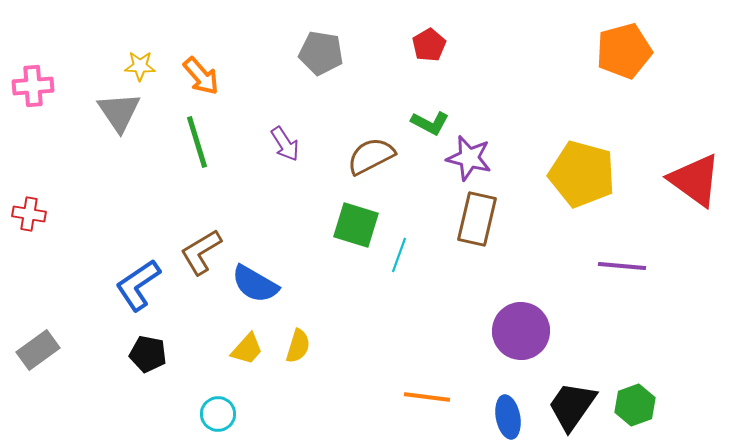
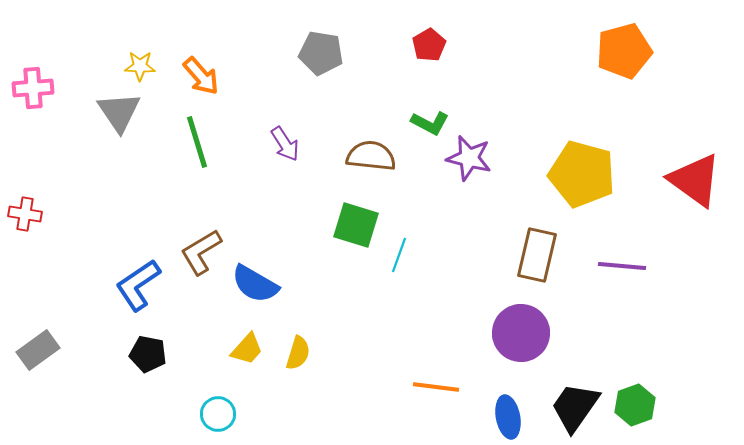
pink cross: moved 2 px down
brown semicircle: rotated 33 degrees clockwise
red cross: moved 4 px left
brown rectangle: moved 60 px right, 36 px down
purple circle: moved 2 px down
yellow semicircle: moved 7 px down
orange line: moved 9 px right, 10 px up
black trapezoid: moved 3 px right, 1 px down
